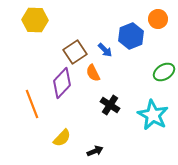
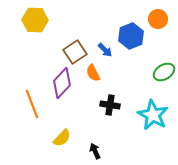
black cross: rotated 24 degrees counterclockwise
black arrow: rotated 91 degrees counterclockwise
